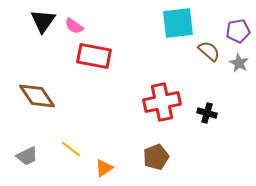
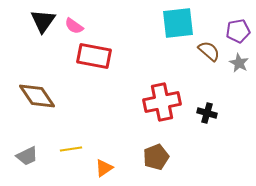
yellow line: rotated 45 degrees counterclockwise
